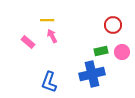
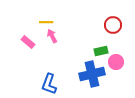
yellow line: moved 1 px left, 2 px down
pink circle: moved 6 px left, 10 px down
blue L-shape: moved 2 px down
